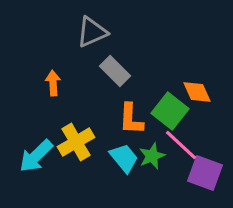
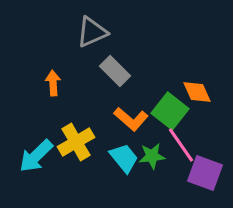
orange L-shape: rotated 52 degrees counterclockwise
pink line: rotated 12 degrees clockwise
green star: rotated 16 degrees clockwise
